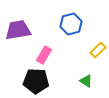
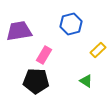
purple trapezoid: moved 1 px right, 1 px down
